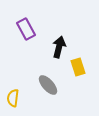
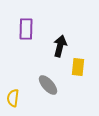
purple rectangle: rotated 30 degrees clockwise
black arrow: moved 1 px right, 1 px up
yellow rectangle: rotated 24 degrees clockwise
